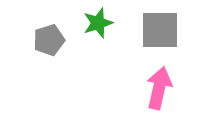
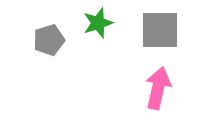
pink arrow: moved 1 px left
